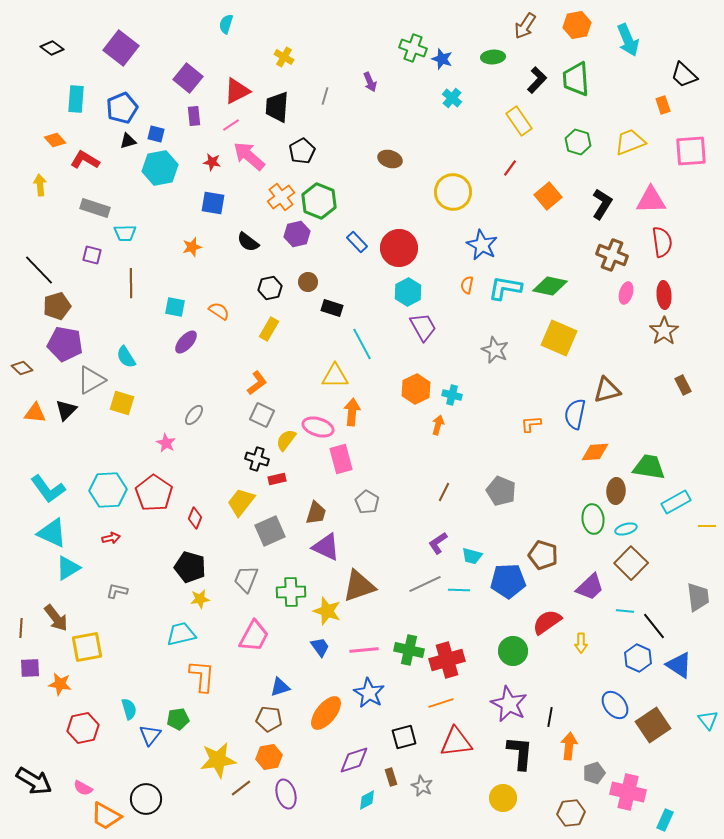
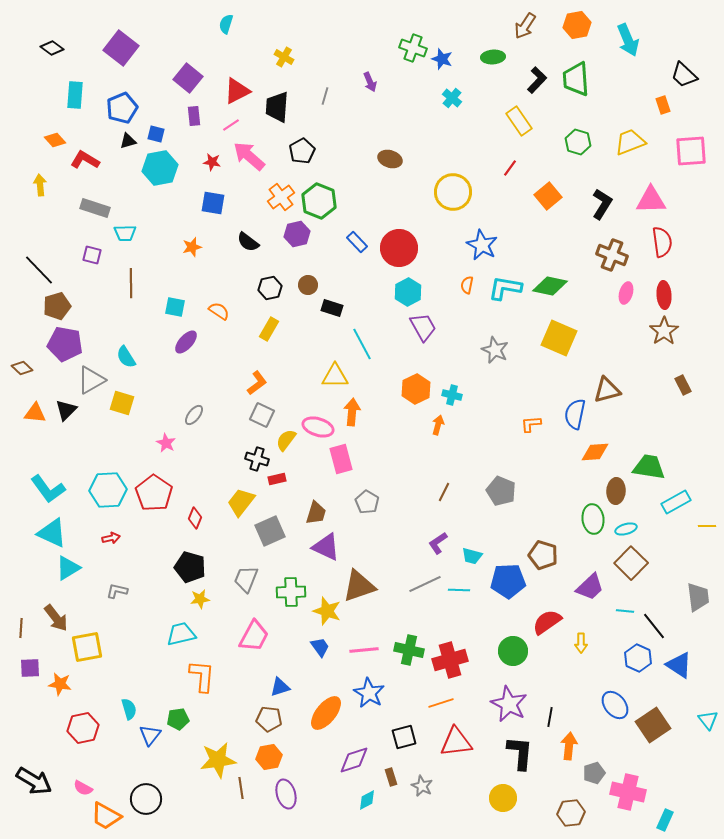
cyan rectangle at (76, 99): moved 1 px left, 4 px up
brown circle at (308, 282): moved 3 px down
red cross at (447, 660): moved 3 px right
brown line at (241, 788): rotated 60 degrees counterclockwise
